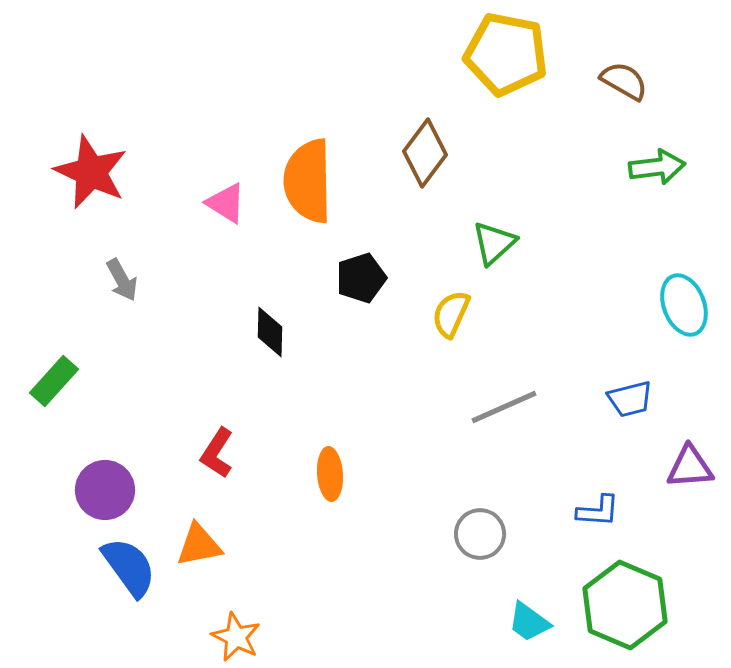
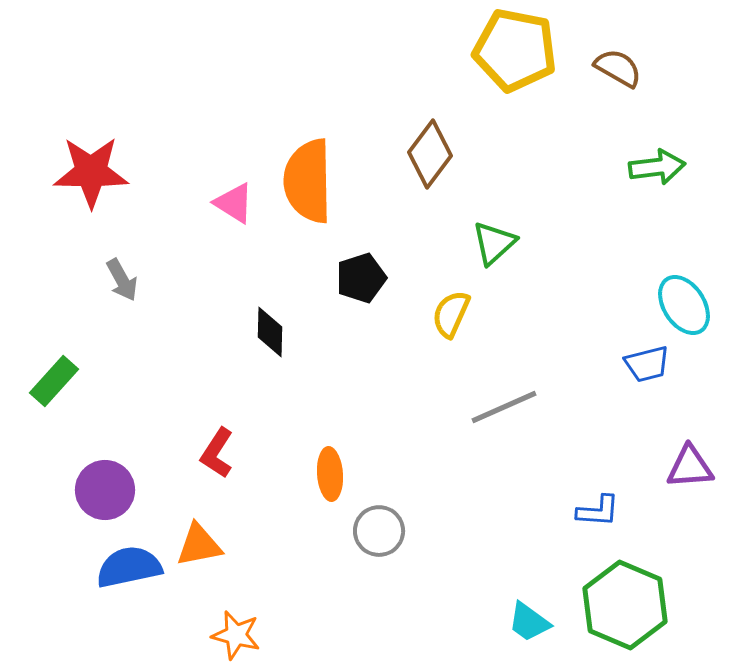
yellow pentagon: moved 9 px right, 4 px up
brown semicircle: moved 6 px left, 13 px up
brown diamond: moved 5 px right, 1 px down
red star: rotated 24 degrees counterclockwise
pink triangle: moved 8 px right
cyan ellipse: rotated 12 degrees counterclockwise
blue trapezoid: moved 17 px right, 35 px up
gray circle: moved 101 px left, 3 px up
blue semicircle: rotated 66 degrees counterclockwise
orange star: moved 2 px up; rotated 12 degrees counterclockwise
